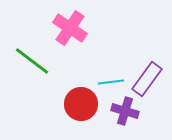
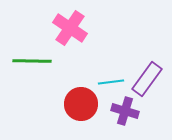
green line: rotated 36 degrees counterclockwise
